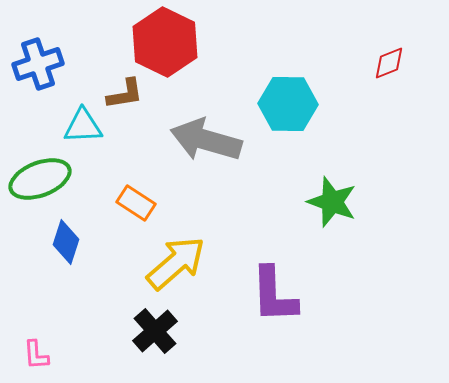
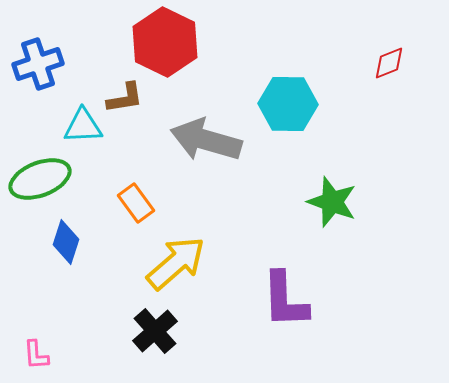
brown L-shape: moved 4 px down
orange rectangle: rotated 21 degrees clockwise
purple L-shape: moved 11 px right, 5 px down
